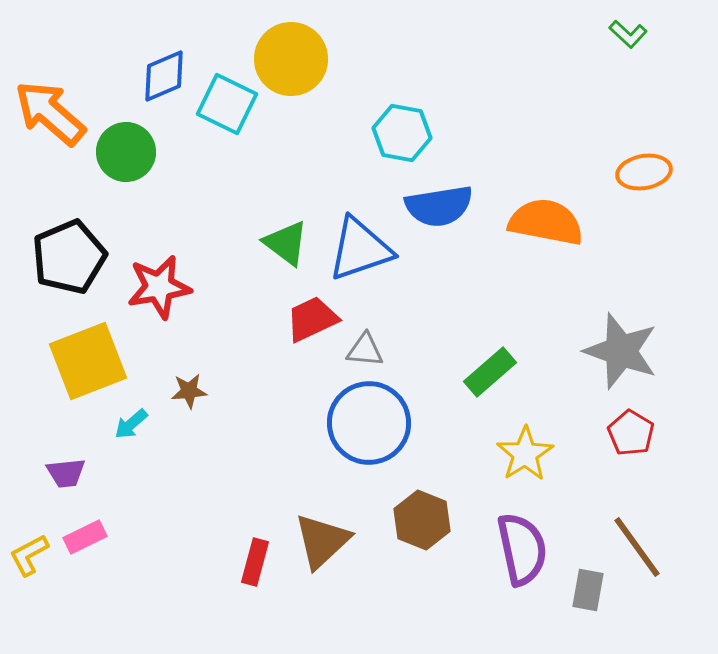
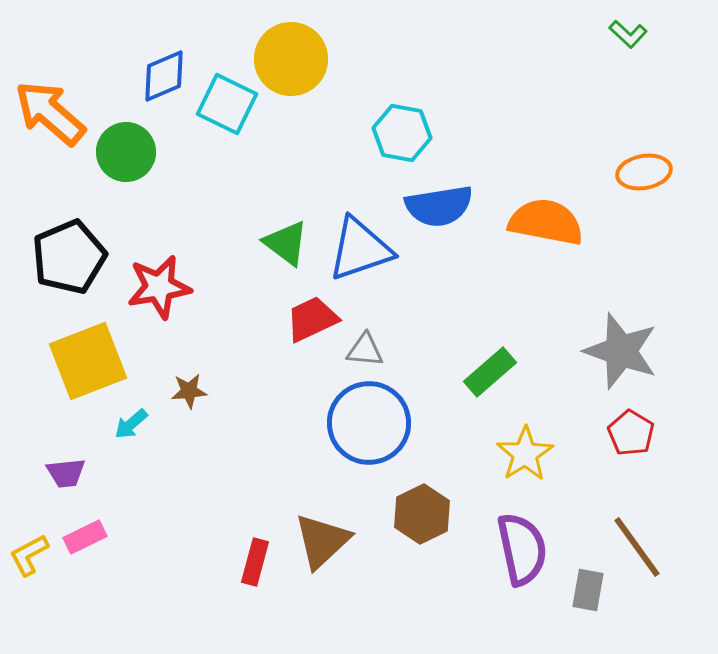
brown hexagon: moved 6 px up; rotated 12 degrees clockwise
